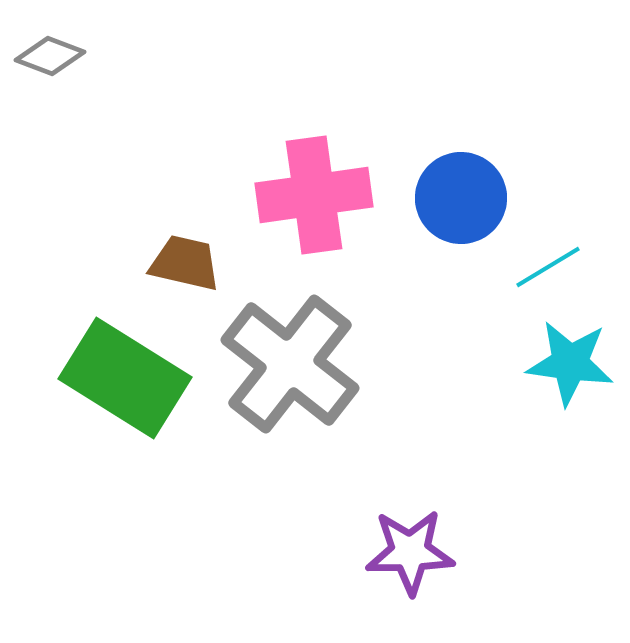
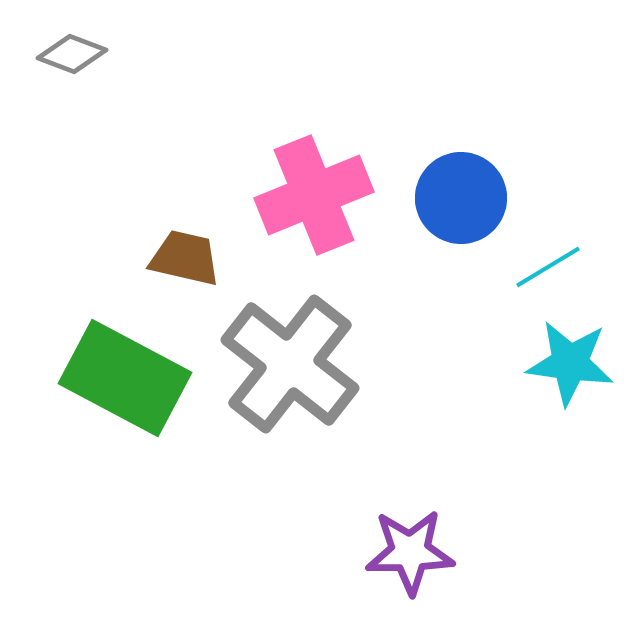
gray diamond: moved 22 px right, 2 px up
pink cross: rotated 14 degrees counterclockwise
brown trapezoid: moved 5 px up
green rectangle: rotated 4 degrees counterclockwise
